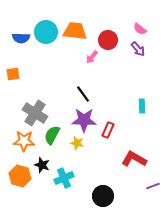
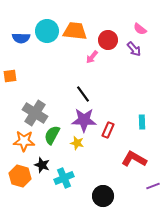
cyan circle: moved 1 px right, 1 px up
purple arrow: moved 4 px left
orange square: moved 3 px left, 2 px down
cyan rectangle: moved 16 px down
